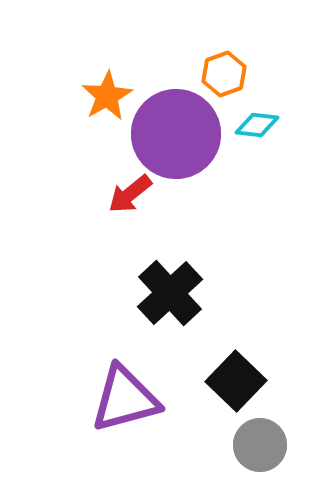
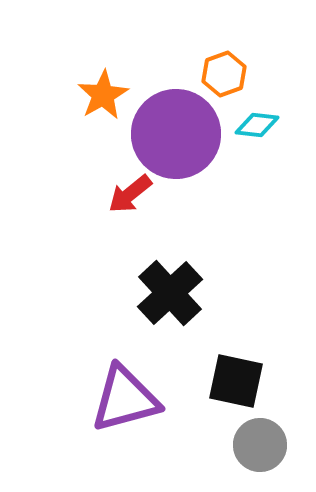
orange star: moved 4 px left, 1 px up
black square: rotated 32 degrees counterclockwise
